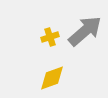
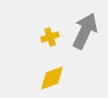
gray arrow: rotated 24 degrees counterclockwise
